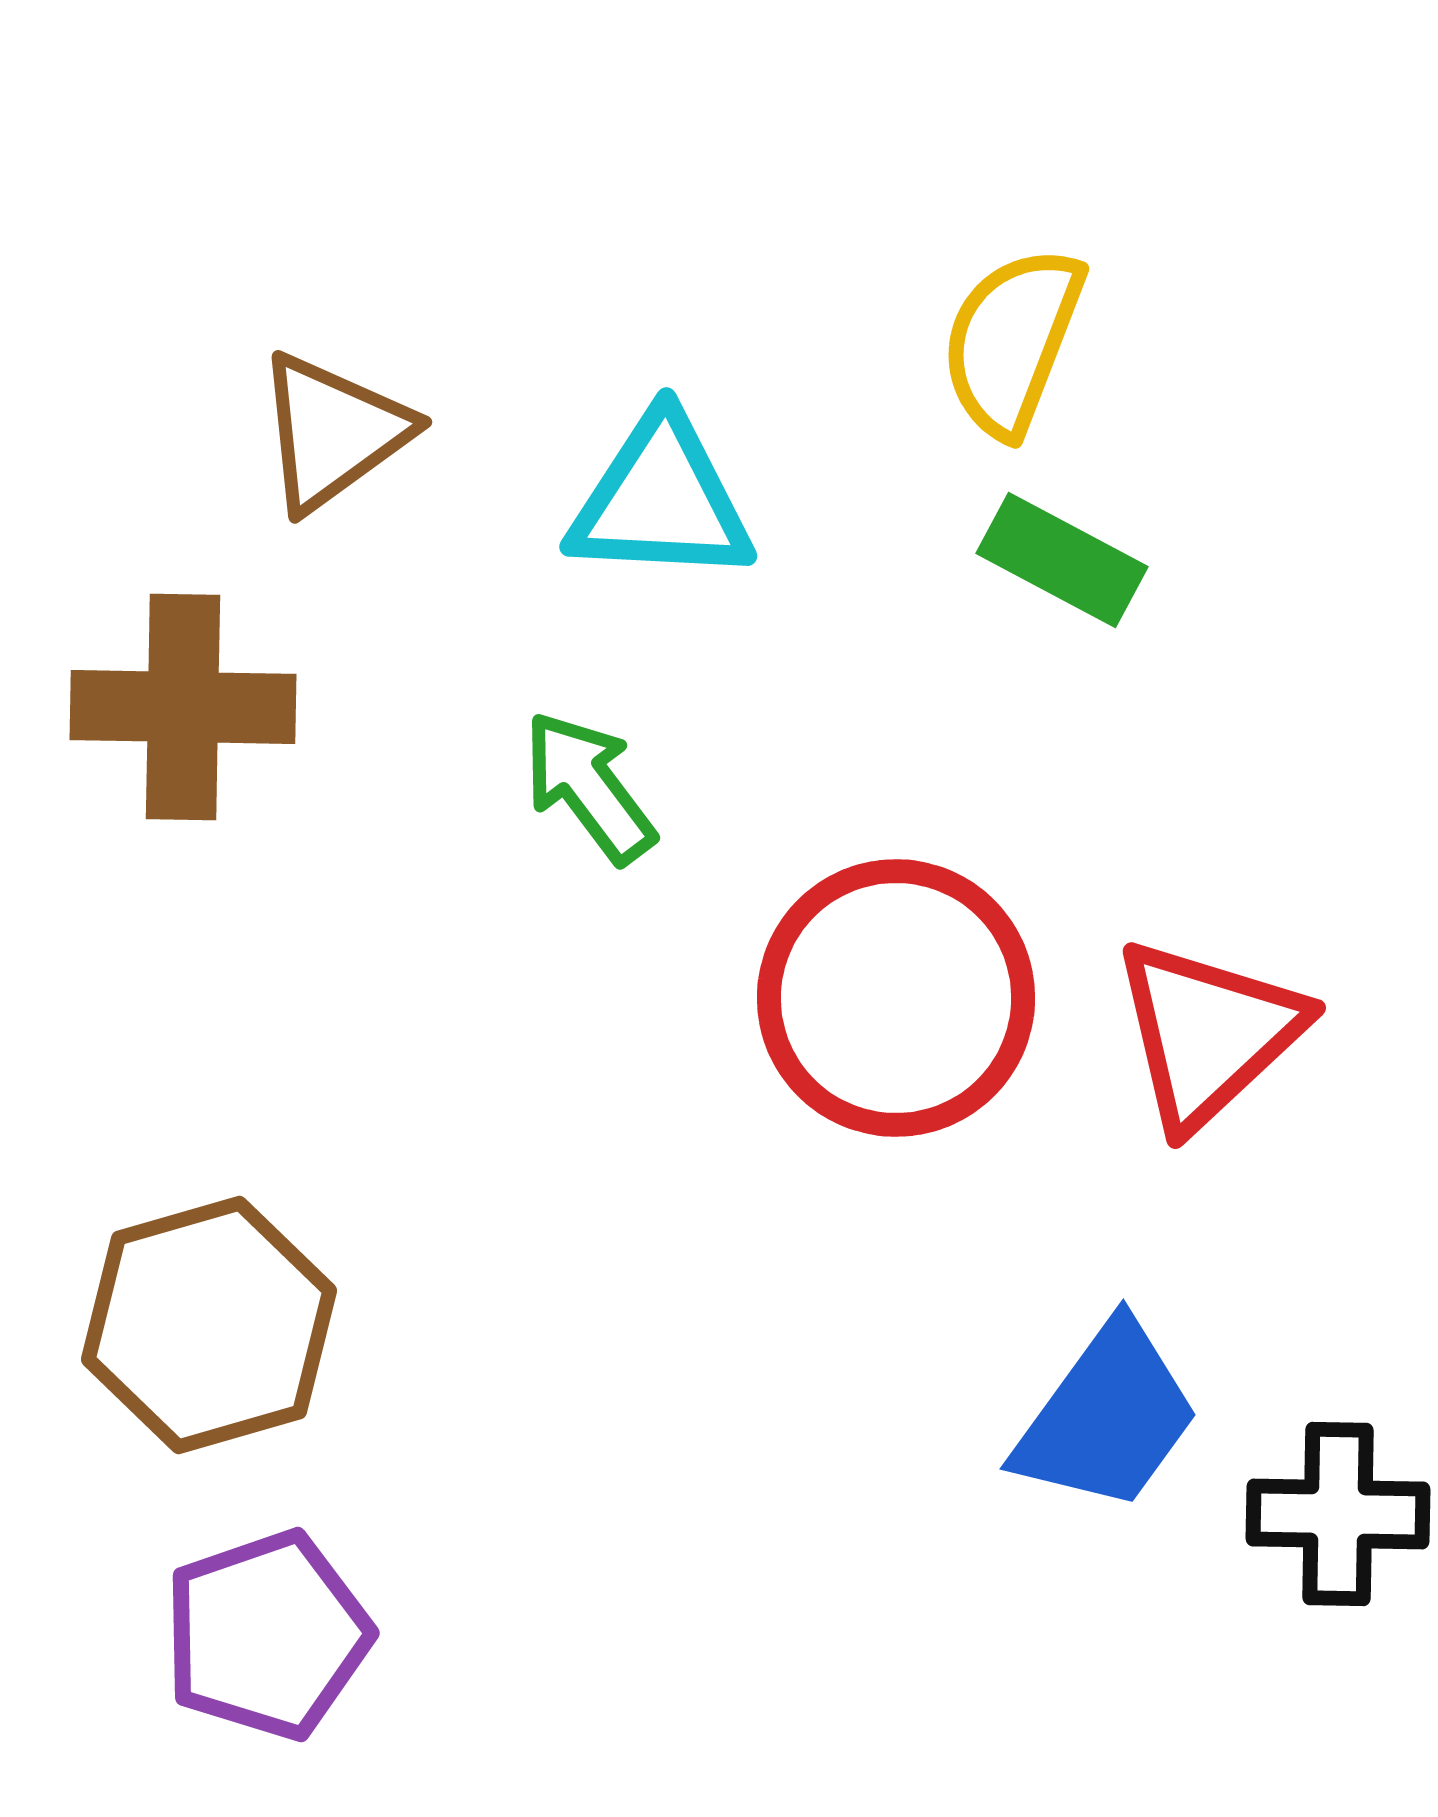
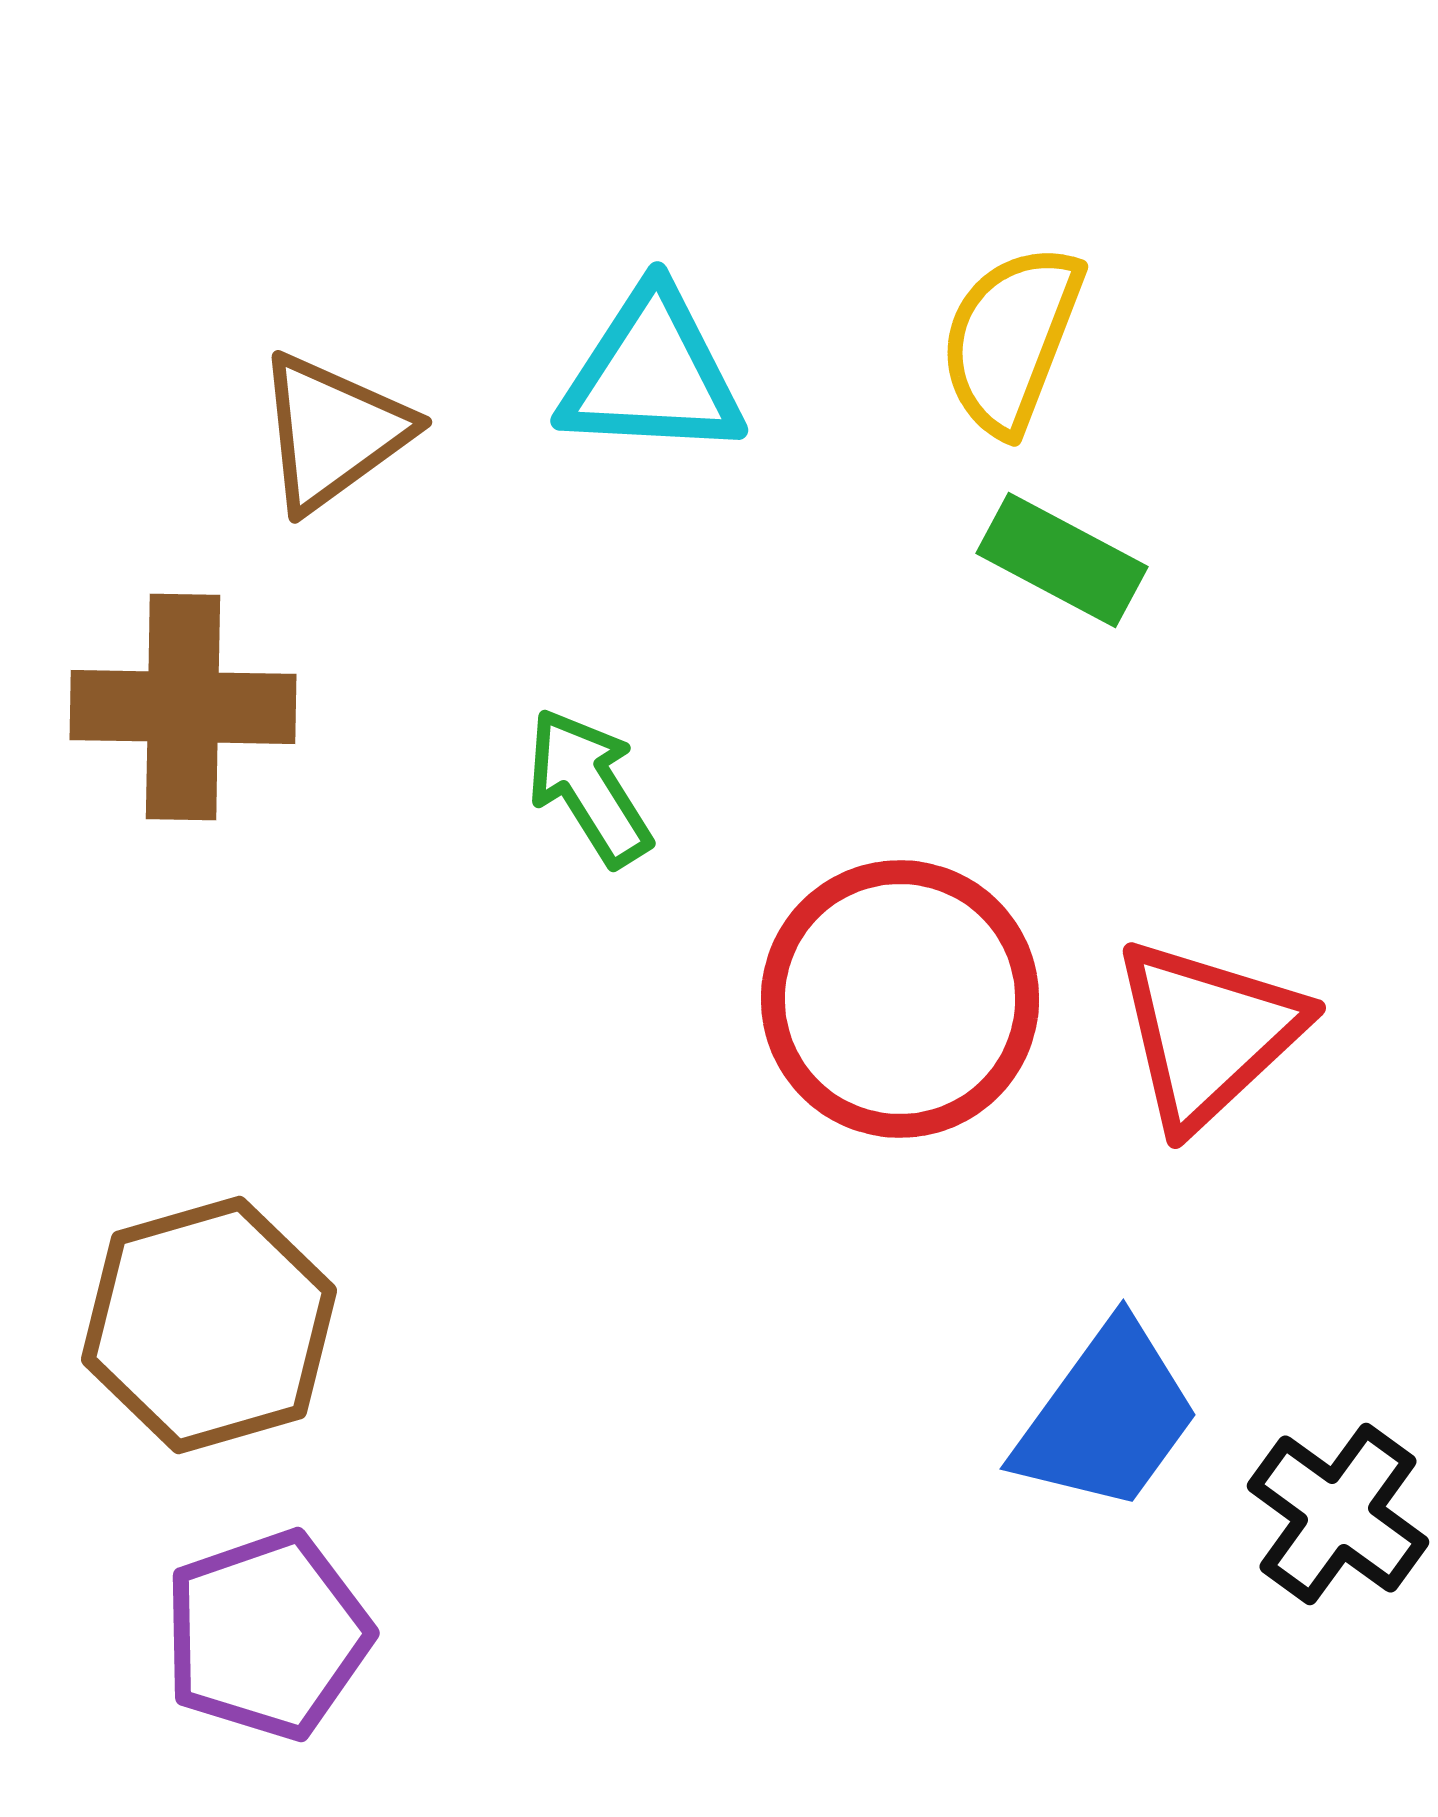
yellow semicircle: moved 1 px left, 2 px up
cyan triangle: moved 9 px left, 126 px up
green arrow: rotated 5 degrees clockwise
red circle: moved 4 px right, 1 px down
black cross: rotated 35 degrees clockwise
